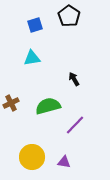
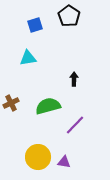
cyan triangle: moved 4 px left
black arrow: rotated 32 degrees clockwise
yellow circle: moved 6 px right
